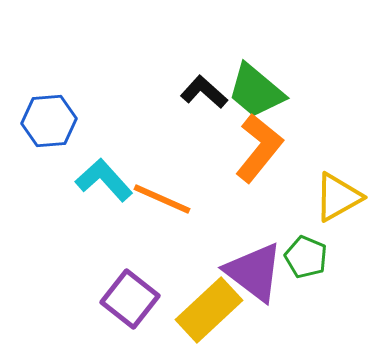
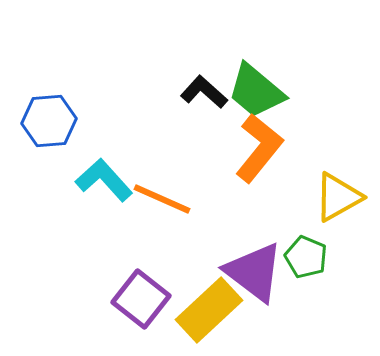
purple square: moved 11 px right
